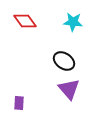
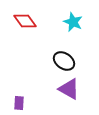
cyan star: rotated 18 degrees clockwise
purple triangle: rotated 20 degrees counterclockwise
